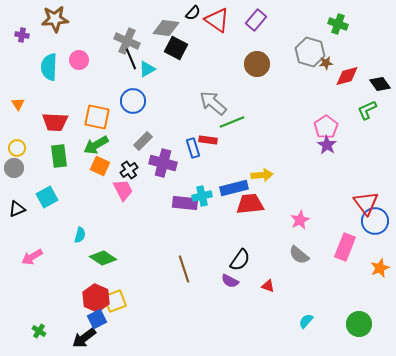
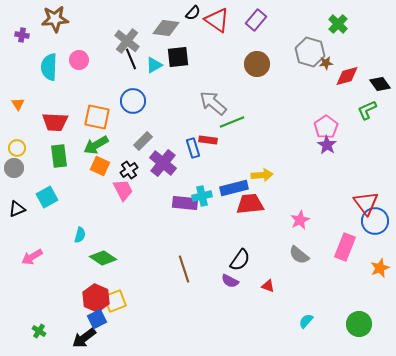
green cross at (338, 24): rotated 24 degrees clockwise
gray cross at (127, 41): rotated 15 degrees clockwise
black square at (176, 48): moved 2 px right, 9 px down; rotated 35 degrees counterclockwise
cyan triangle at (147, 69): moved 7 px right, 4 px up
purple cross at (163, 163): rotated 24 degrees clockwise
